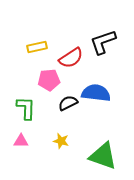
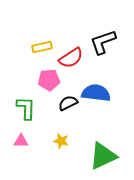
yellow rectangle: moved 5 px right
green triangle: rotated 44 degrees counterclockwise
